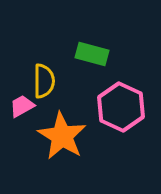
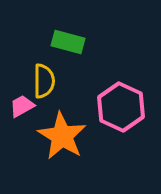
green rectangle: moved 24 px left, 12 px up
